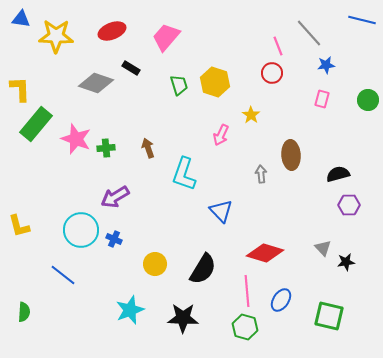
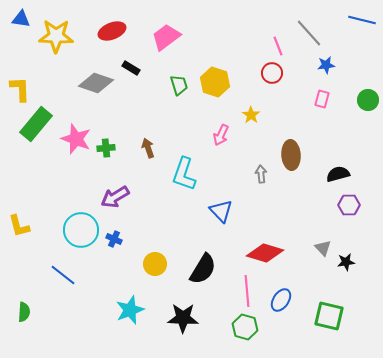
pink trapezoid at (166, 37): rotated 12 degrees clockwise
